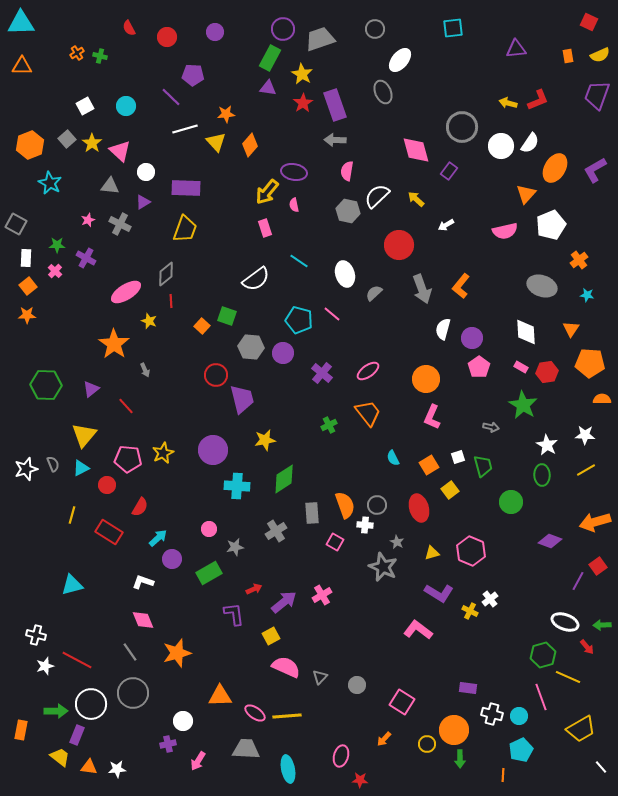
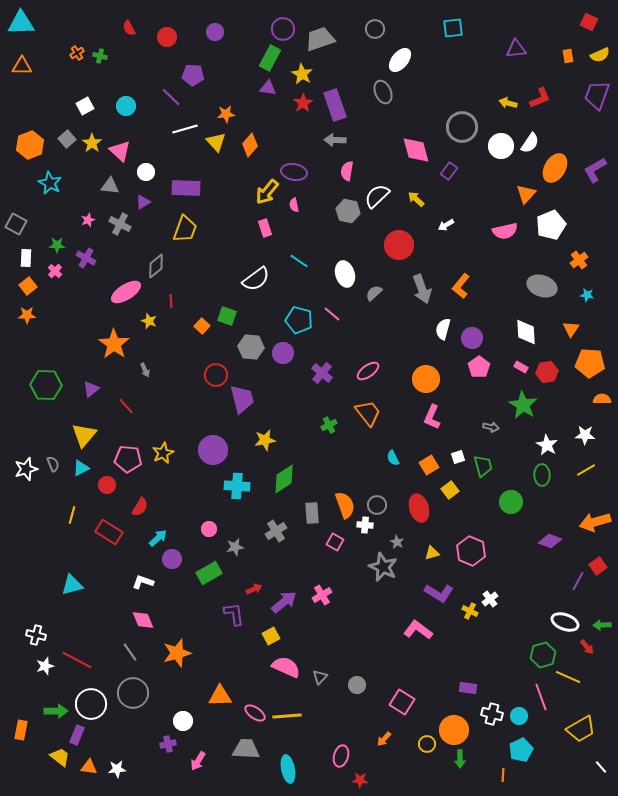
red L-shape at (538, 100): moved 2 px right, 2 px up
gray diamond at (166, 274): moved 10 px left, 8 px up
